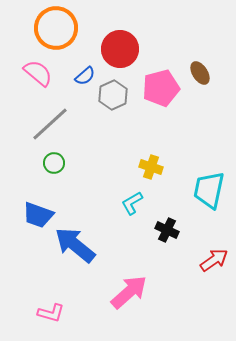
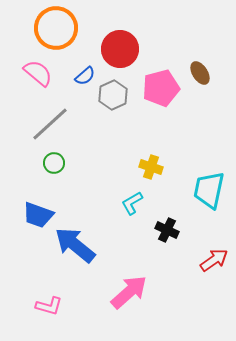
pink L-shape: moved 2 px left, 7 px up
